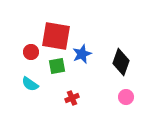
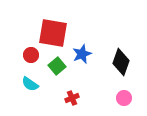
red square: moved 3 px left, 3 px up
red circle: moved 3 px down
green square: rotated 30 degrees counterclockwise
pink circle: moved 2 px left, 1 px down
